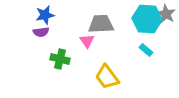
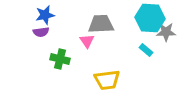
gray star: moved 18 px down; rotated 30 degrees counterclockwise
cyan hexagon: moved 3 px right, 1 px up
yellow trapezoid: moved 3 px down; rotated 60 degrees counterclockwise
